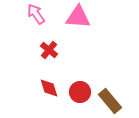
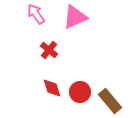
pink triangle: moved 3 px left; rotated 28 degrees counterclockwise
red diamond: moved 3 px right
